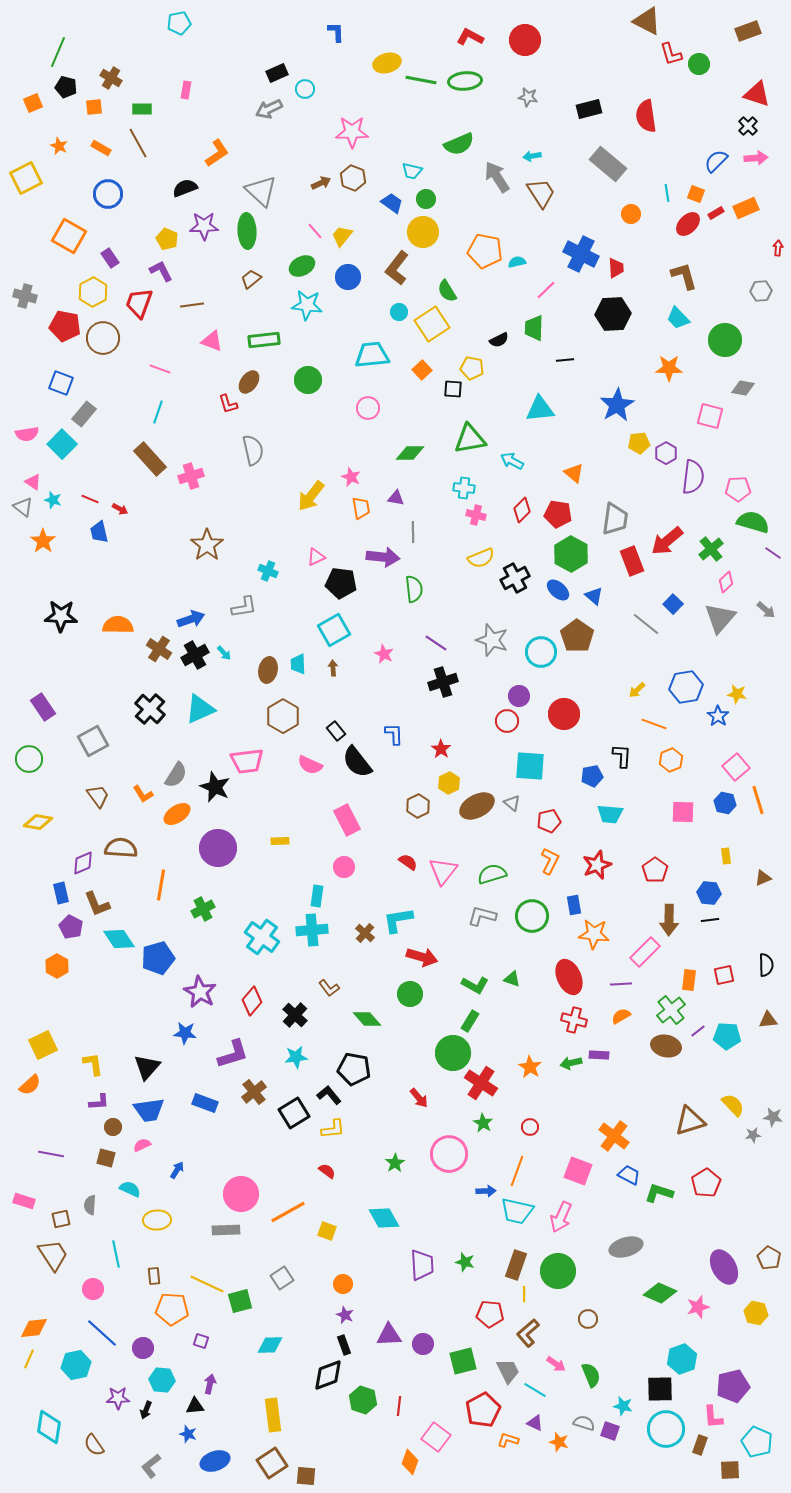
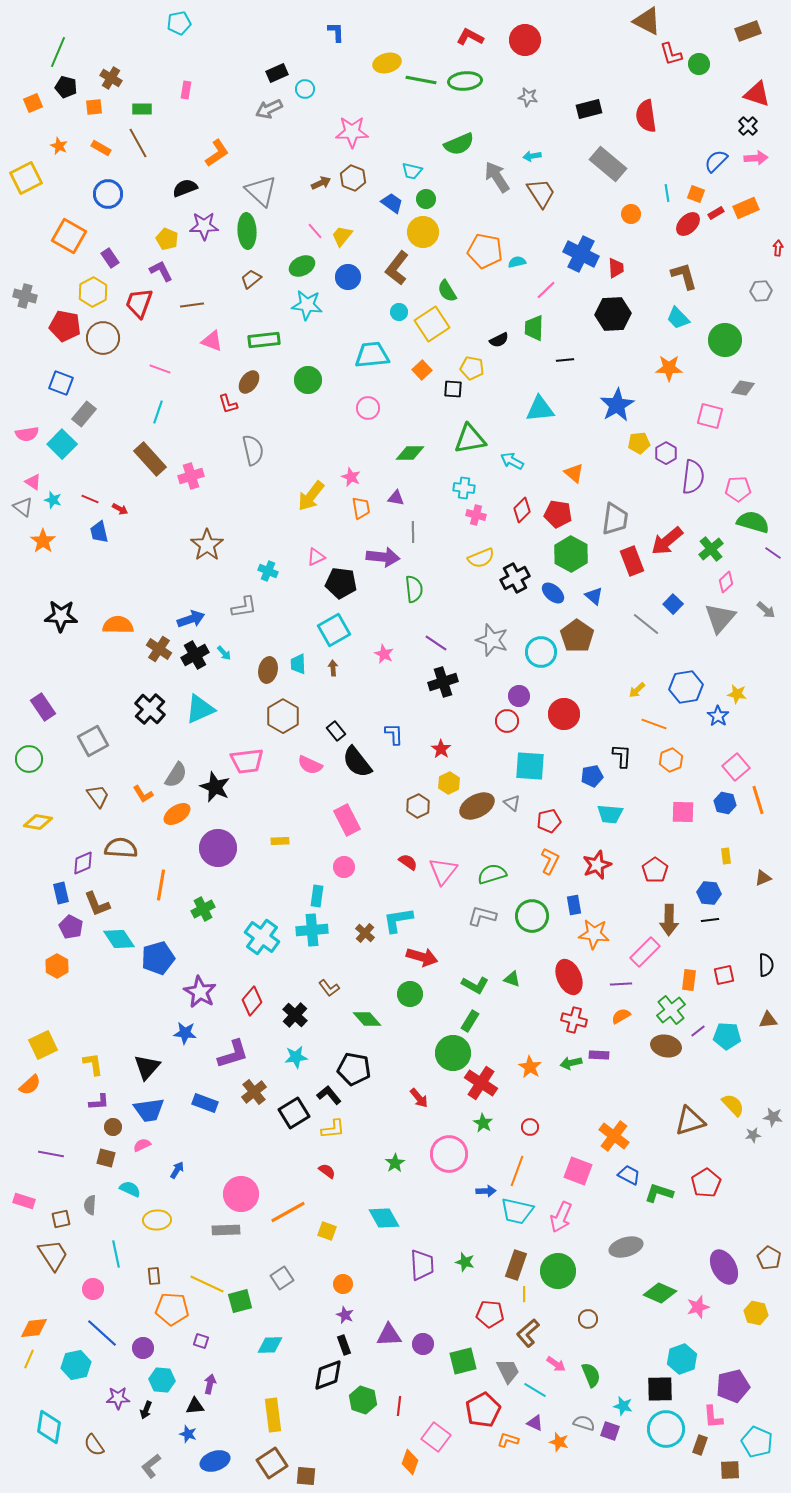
blue ellipse at (558, 590): moved 5 px left, 3 px down
